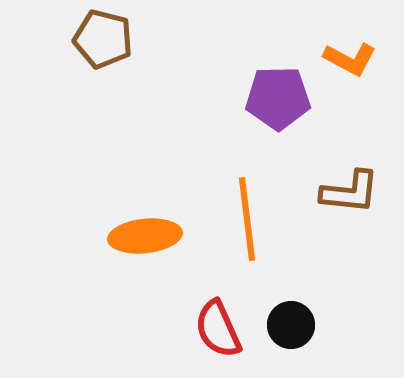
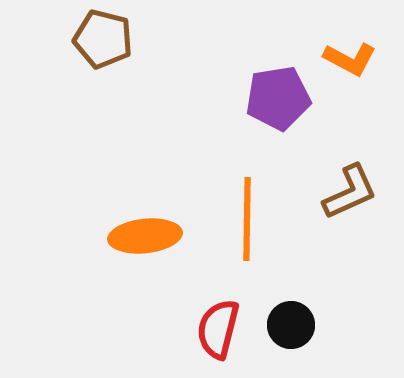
purple pentagon: rotated 8 degrees counterclockwise
brown L-shape: rotated 30 degrees counterclockwise
orange line: rotated 8 degrees clockwise
red semicircle: rotated 38 degrees clockwise
